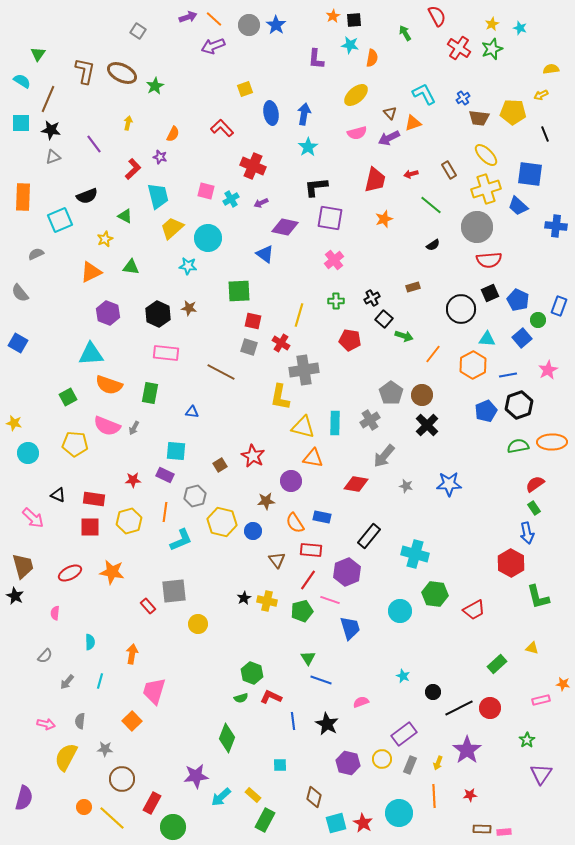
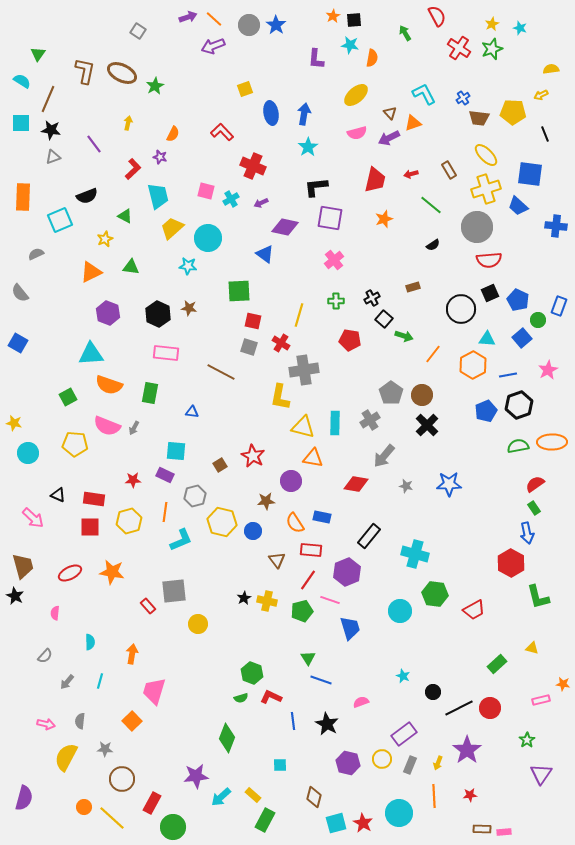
red L-shape at (222, 128): moved 4 px down
